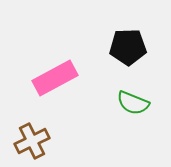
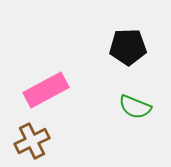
pink rectangle: moved 9 px left, 12 px down
green semicircle: moved 2 px right, 4 px down
